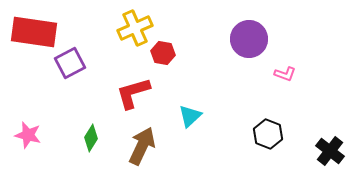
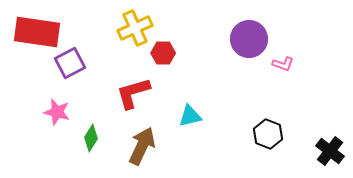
red rectangle: moved 3 px right
red hexagon: rotated 10 degrees counterclockwise
pink L-shape: moved 2 px left, 10 px up
cyan triangle: rotated 30 degrees clockwise
pink star: moved 29 px right, 23 px up
